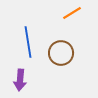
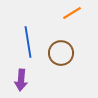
purple arrow: moved 1 px right
